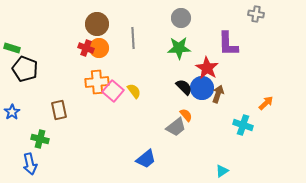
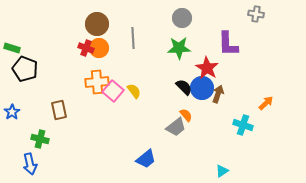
gray circle: moved 1 px right
